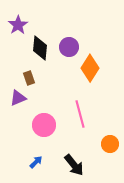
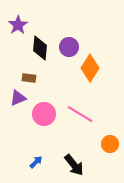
brown rectangle: rotated 64 degrees counterclockwise
pink line: rotated 44 degrees counterclockwise
pink circle: moved 11 px up
